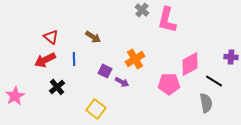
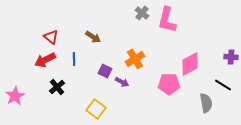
gray cross: moved 3 px down
black line: moved 9 px right, 4 px down
